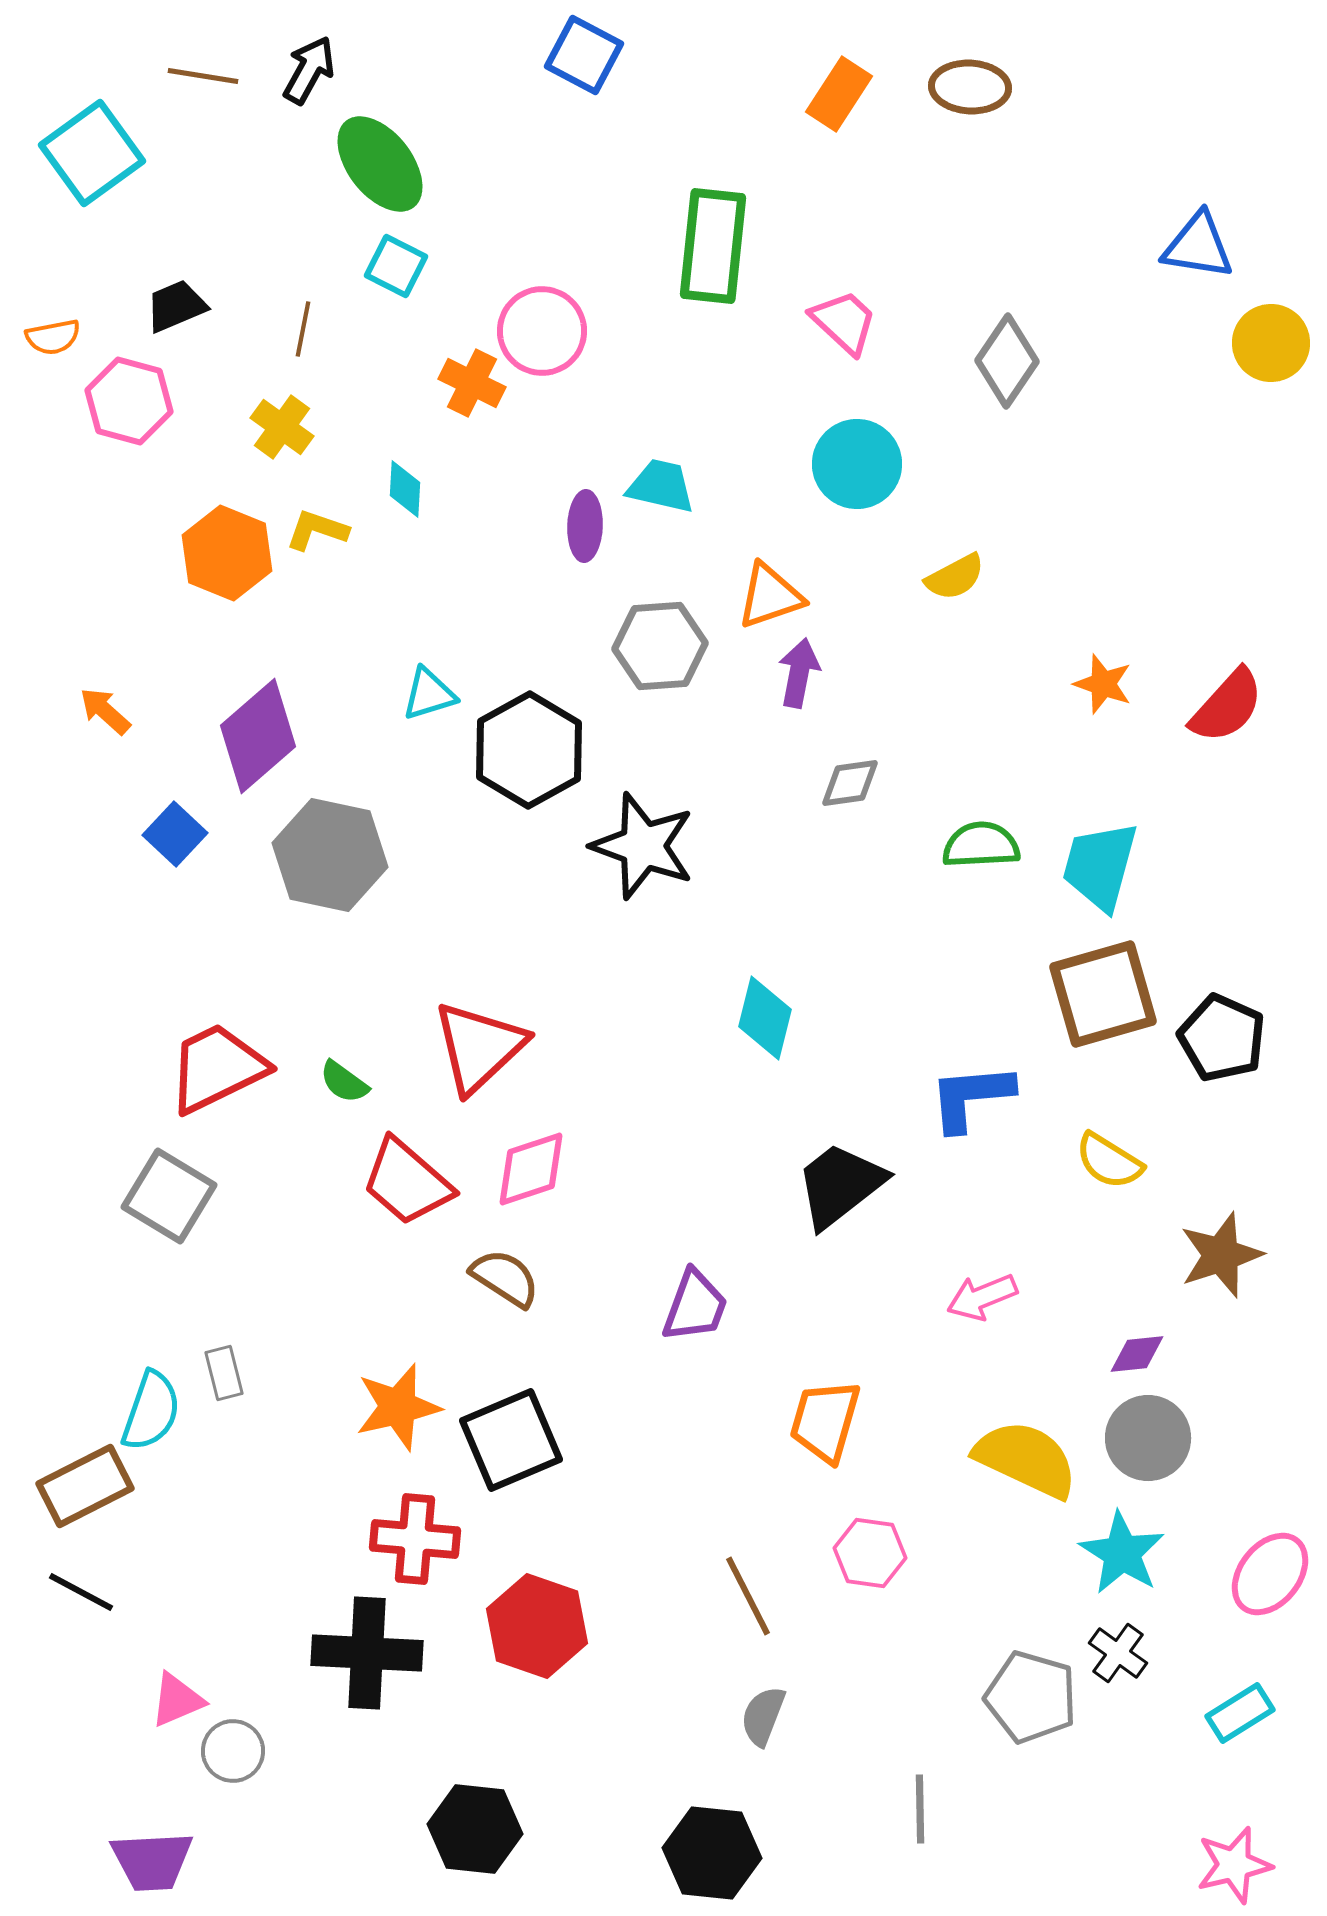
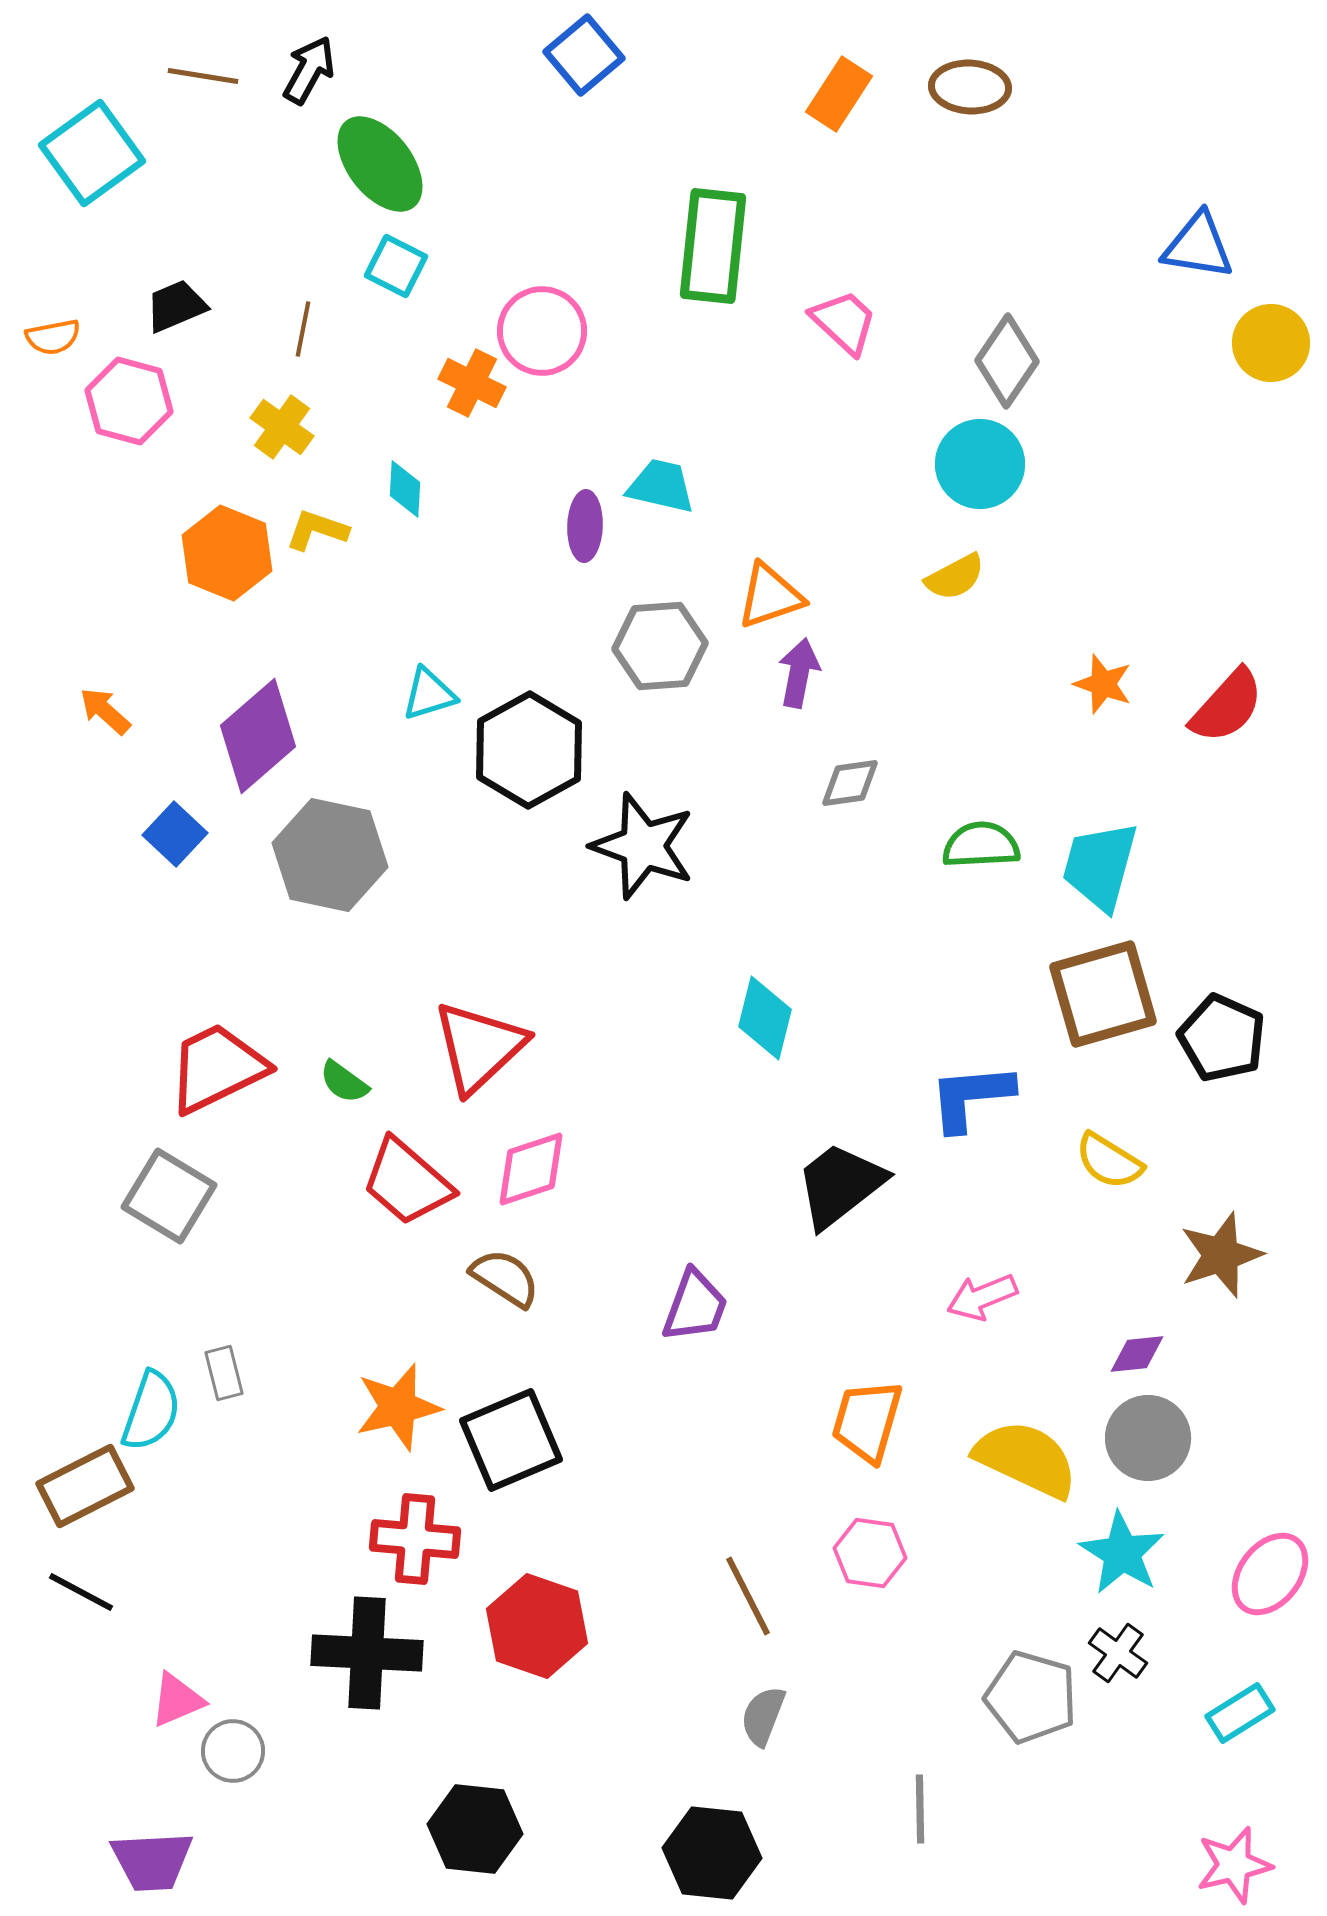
blue square at (584, 55): rotated 22 degrees clockwise
cyan circle at (857, 464): moved 123 px right
orange trapezoid at (825, 1421): moved 42 px right
